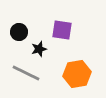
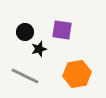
black circle: moved 6 px right
gray line: moved 1 px left, 3 px down
